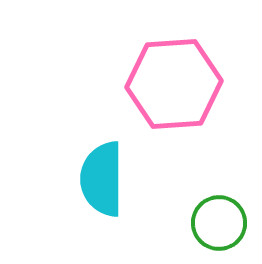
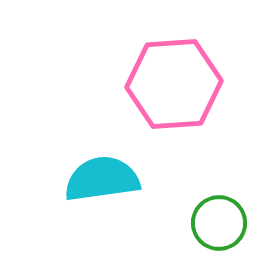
cyan semicircle: rotated 82 degrees clockwise
